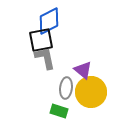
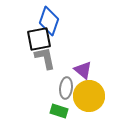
blue diamond: rotated 44 degrees counterclockwise
black square: moved 2 px left, 1 px up
yellow circle: moved 2 px left, 4 px down
